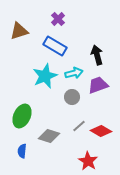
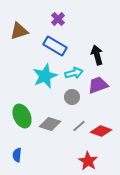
green ellipse: rotated 50 degrees counterclockwise
red diamond: rotated 10 degrees counterclockwise
gray diamond: moved 1 px right, 12 px up
blue semicircle: moved 5 px left, 4 px down
